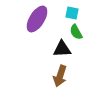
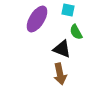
cyan square: moved 4 px left, 3 px up
black triangle: rotated 24 degrees clockwise
brown arrow: moved 2 px up; rotated 30 degrees counterclockwise
